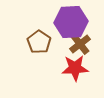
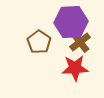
brown cross: moved 2 px up
